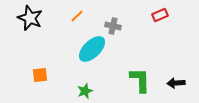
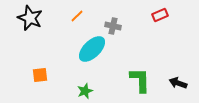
black arrow: moved 2 px right; rotated 24 degrees clockwise
